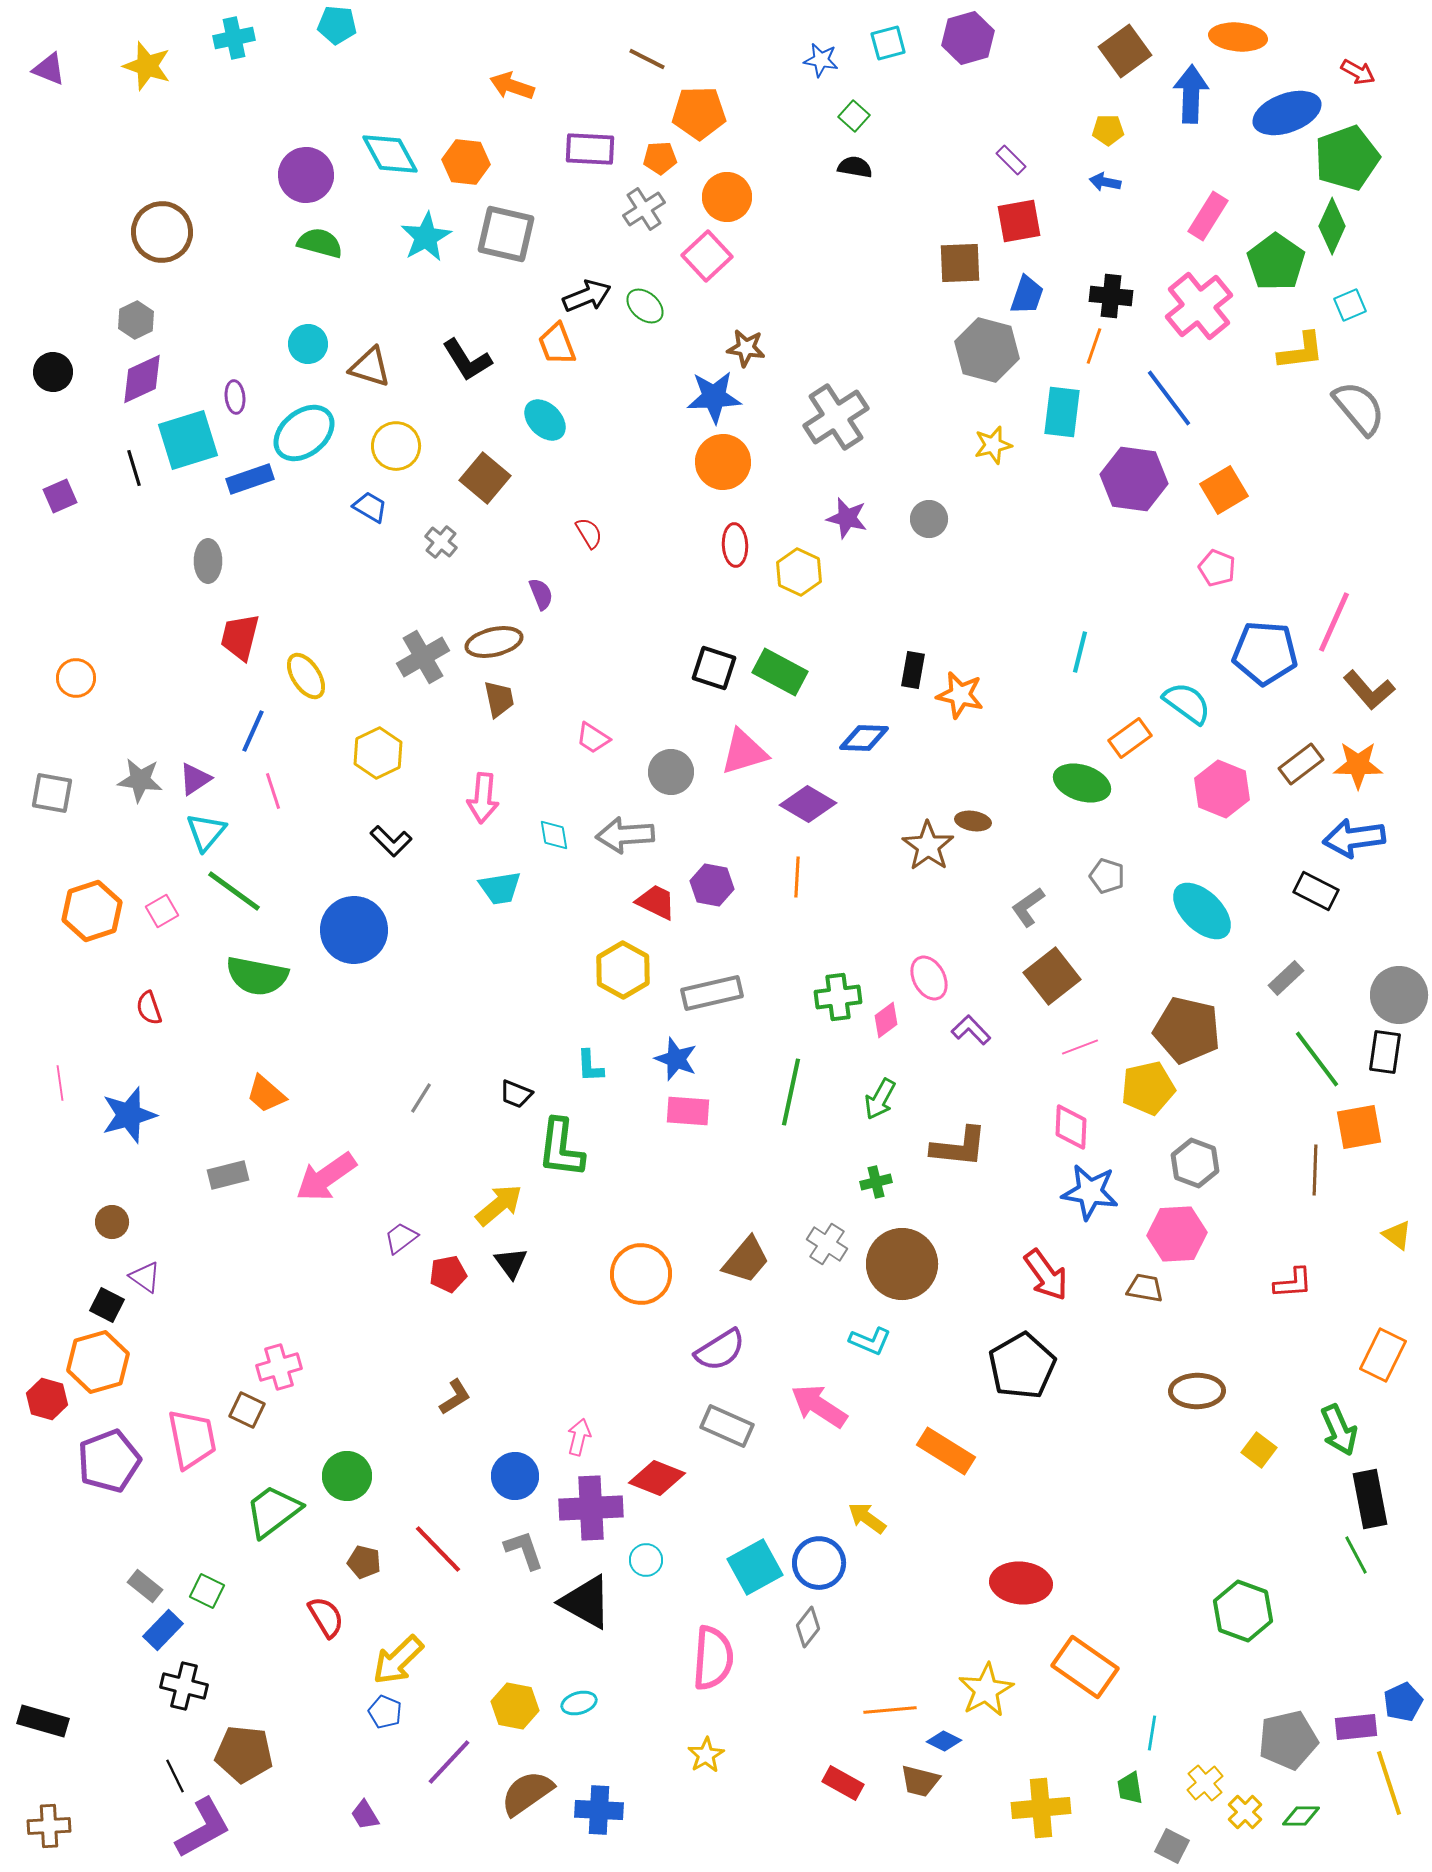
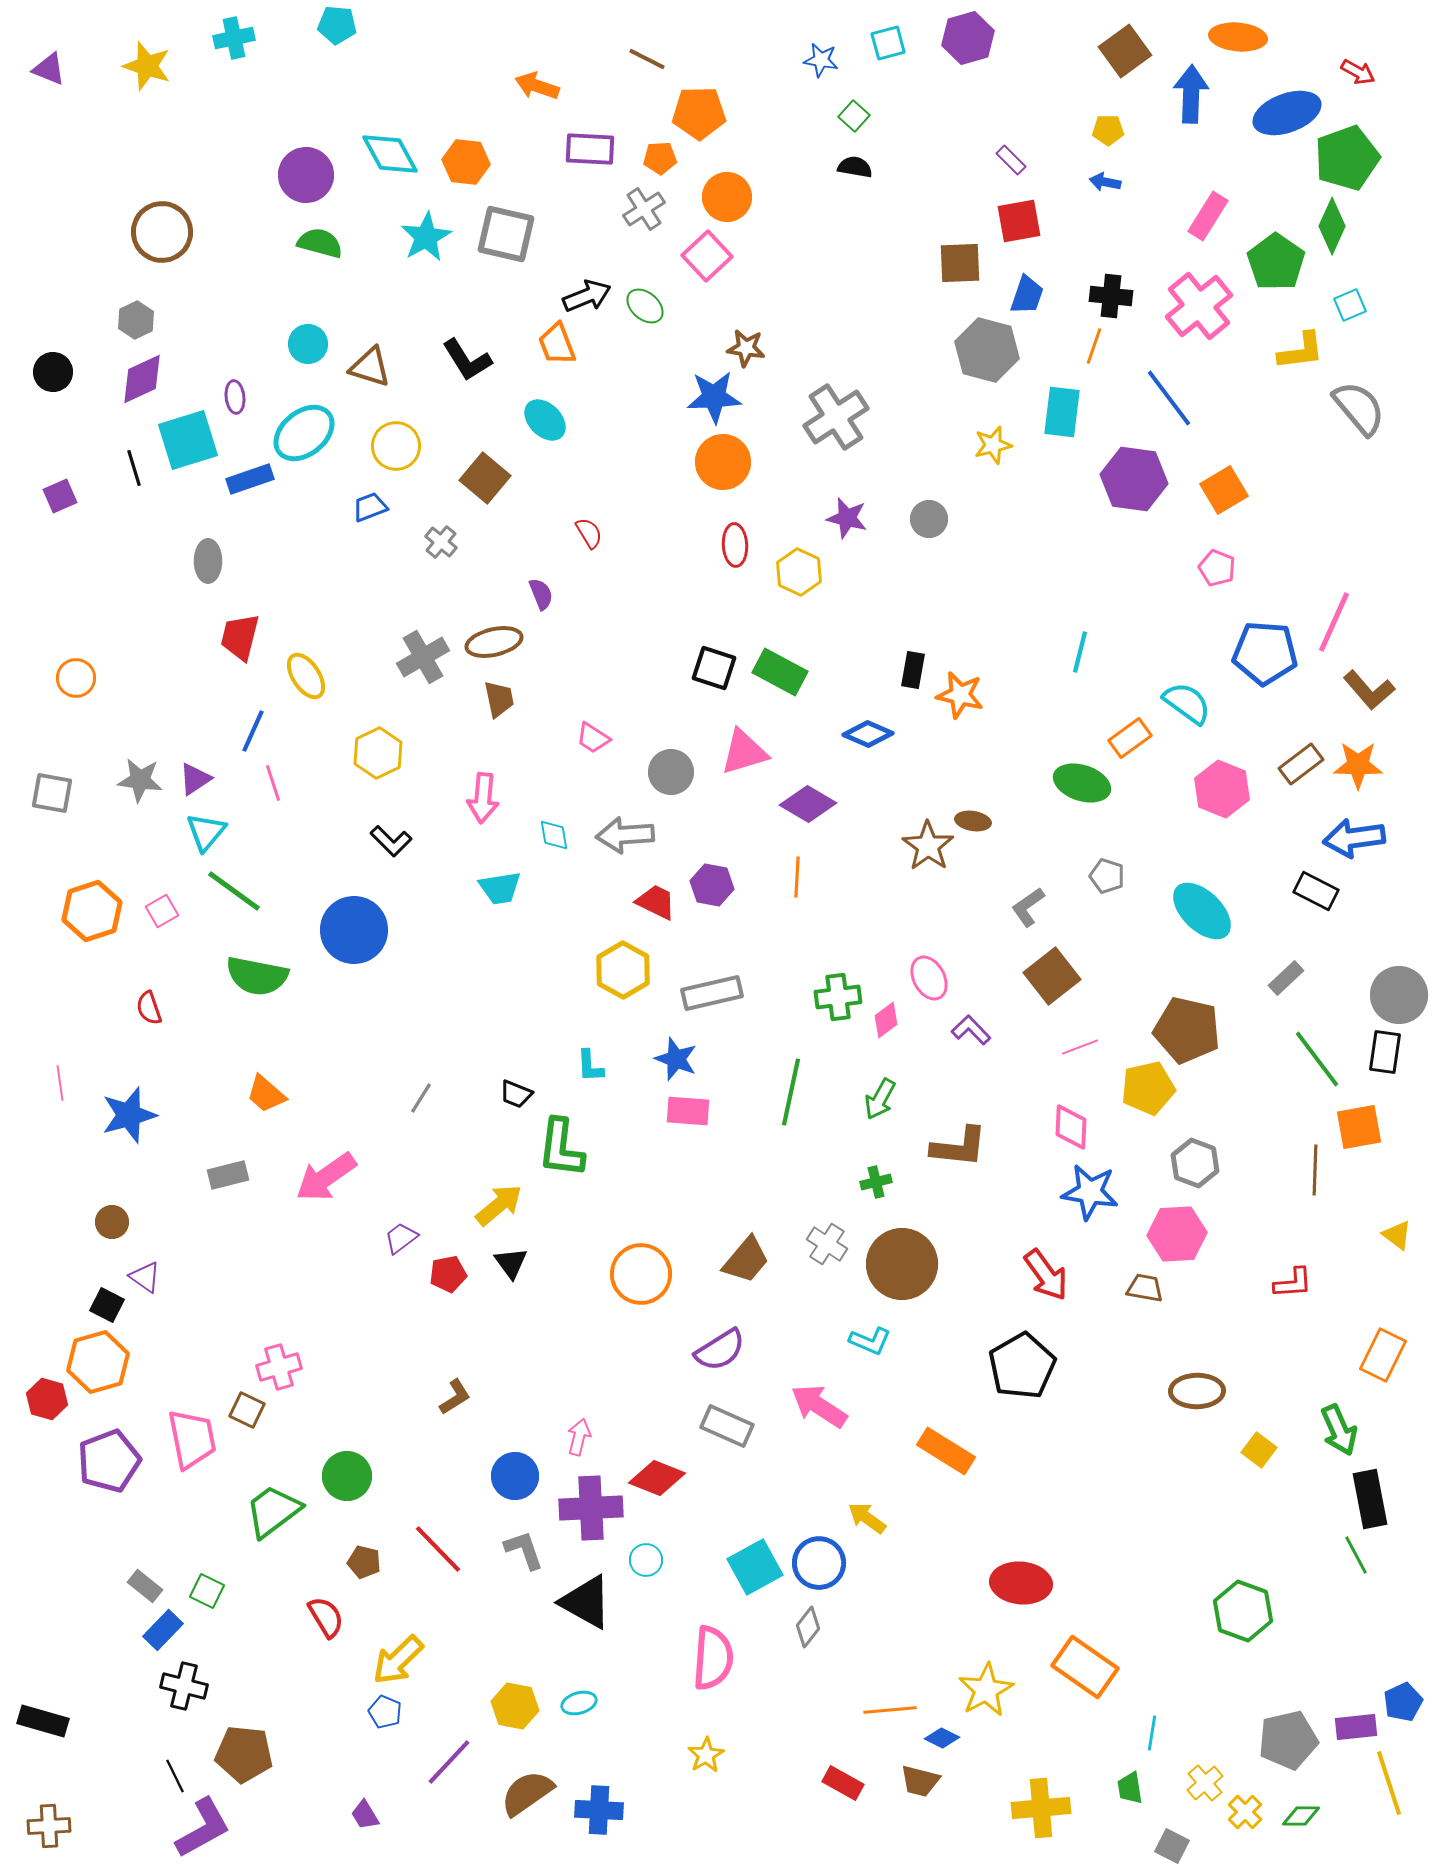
orange arrow at (512, 86): moved 25 px right
blue trapezoid at (370, 507): rotated 51 degrees counterclockwise
blue diamond at (864, 738): moved 4 px right, 4 px up; rotated 21 degrees clockwise
pink line at (273, 791): moved 8 px up
blue diamond at (944, 1741): moved 2 px left, 3 px up
